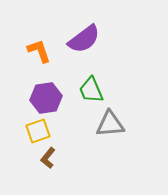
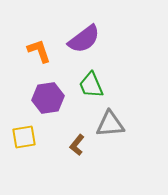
green trapezoid: moved 5 px up
purple hexagon: moved 2 px right
yellow square: moved 14 px left, 6 px down; rotated 10 degrees clockwise
brown L-shape: moved 29 px right, 13 px up
